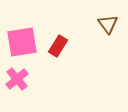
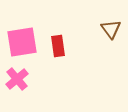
brown triangle: moved 3 px right, 5 px down
red rectangle: rotated 40 degrees counterclockwise
